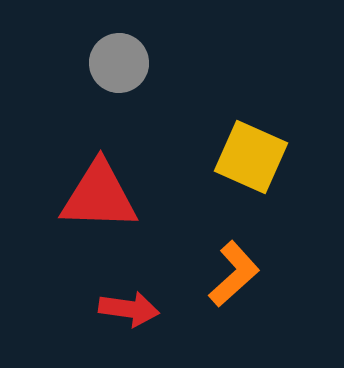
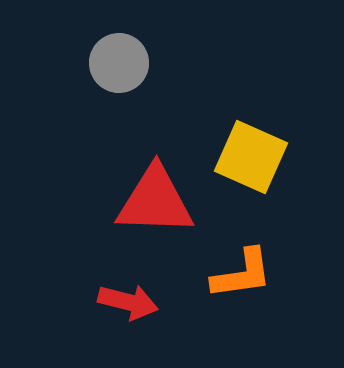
red triangle: moved 56 px right, 5 px down
orange L-shape: moved 8 px right; rotated 34 degrees clockwise
red arrow: moved 1 px left, 7 px up; rotated 6 degrees clockwise
